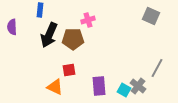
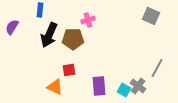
purple semicircle: rotated 35 degrees clockwise
